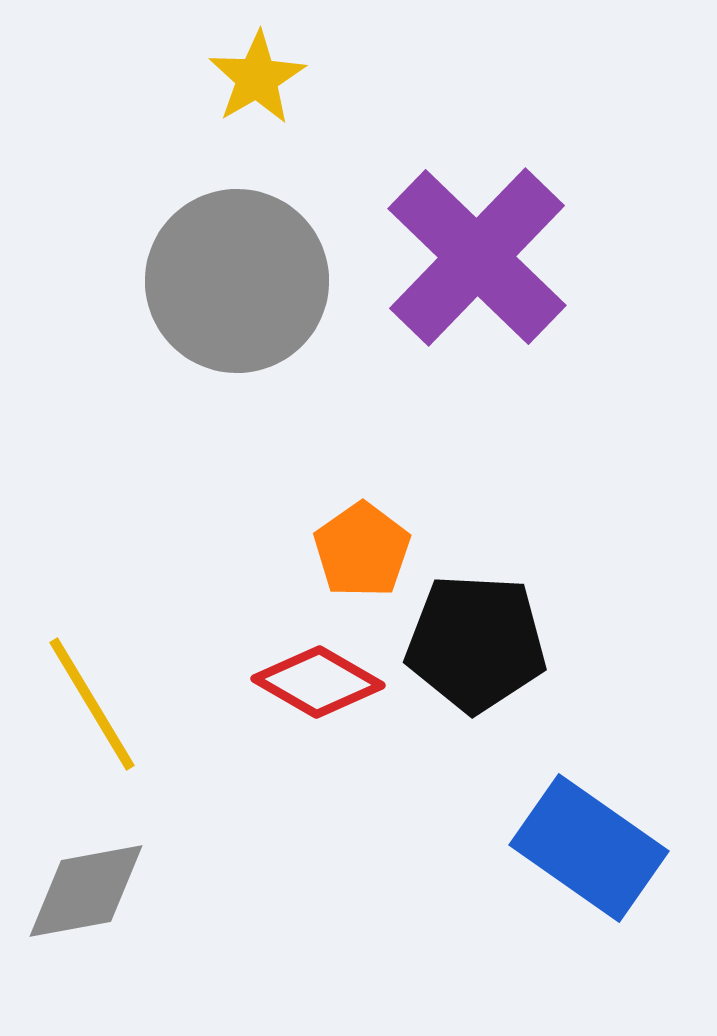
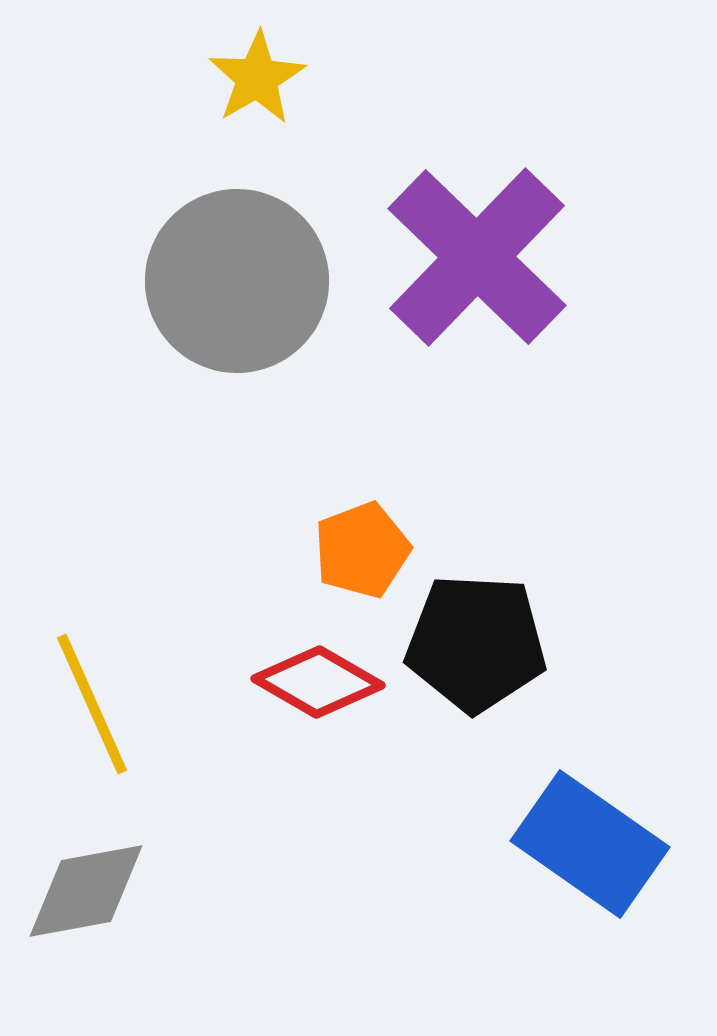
orange pentagon: rotated 14 degrees clockwise
yellow line: rotated 7 degrees clockwise
blue rectangle: moved 1 px right, 4 px up
